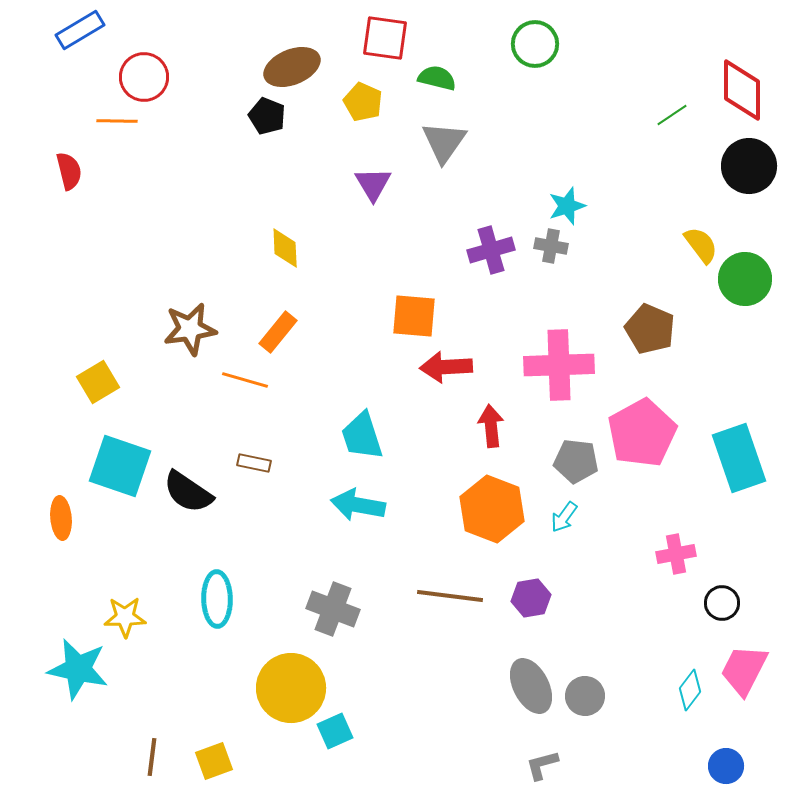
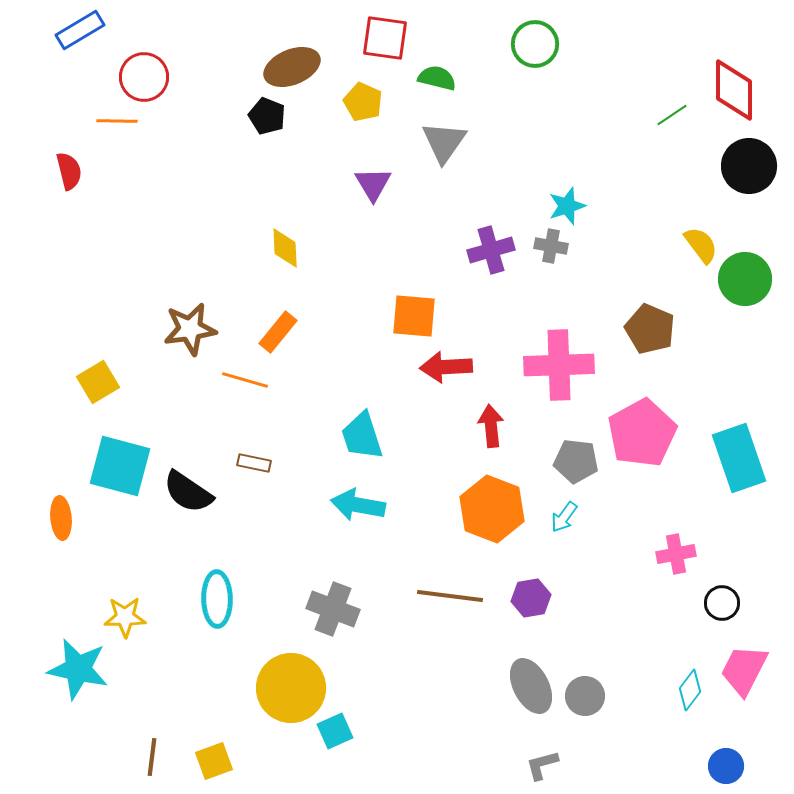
red diamond at (742, 90): moved 8 px left
cyan square at (120, 466): rotated 4 degrees counterclockwise
